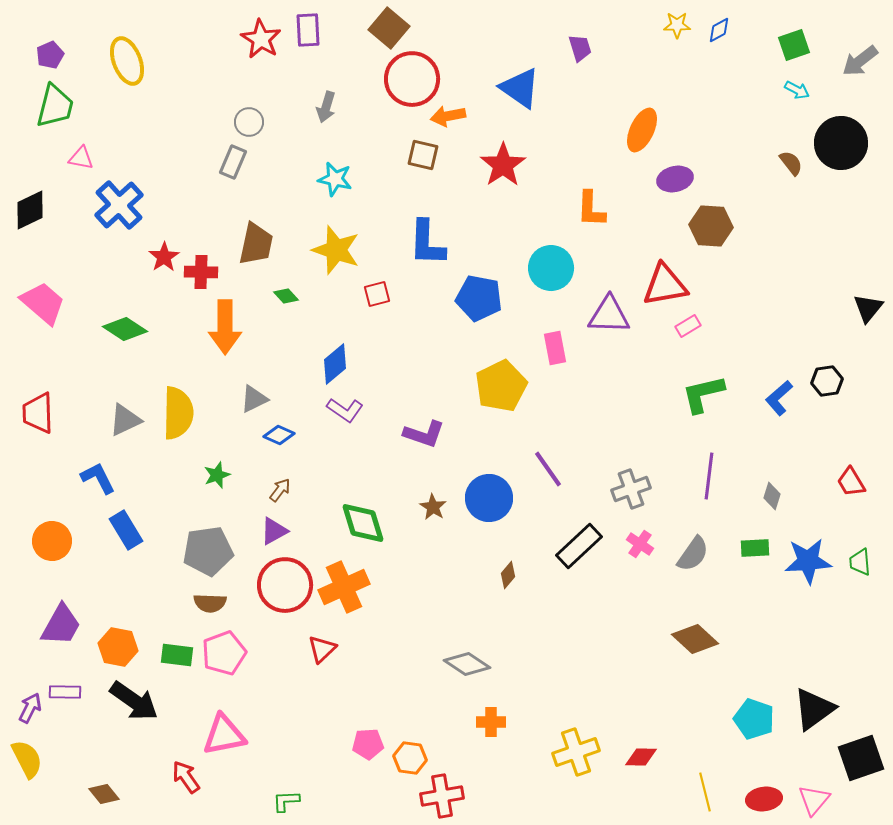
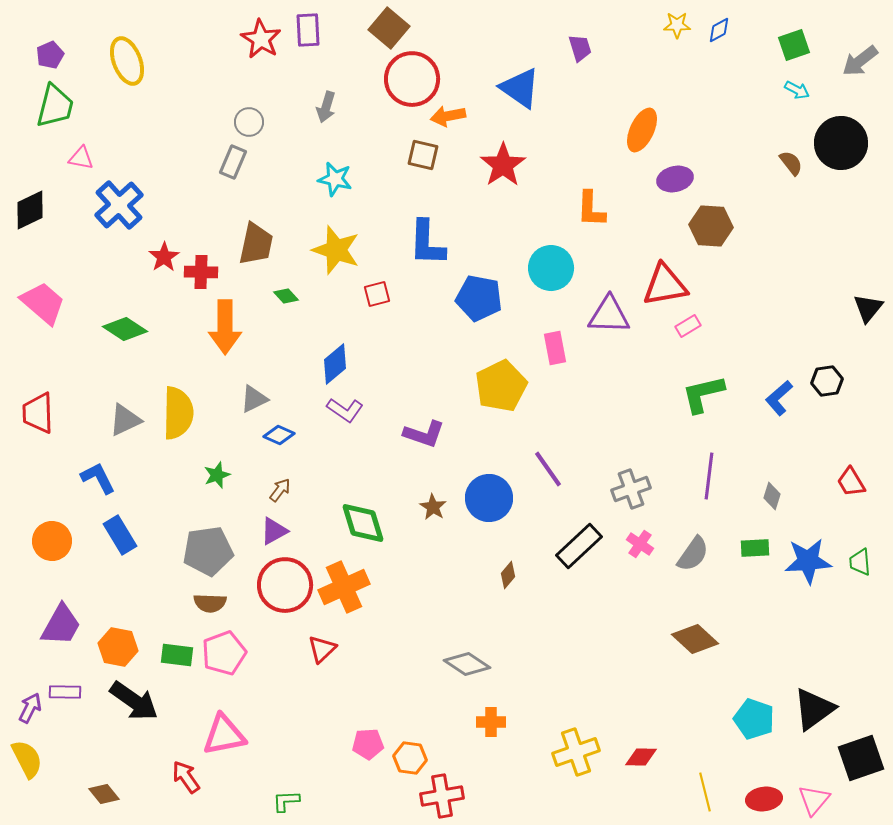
blue rectangle at (126, 530): moved 6 px left, 5 px down
